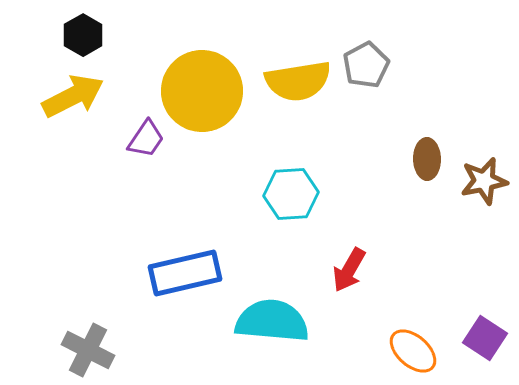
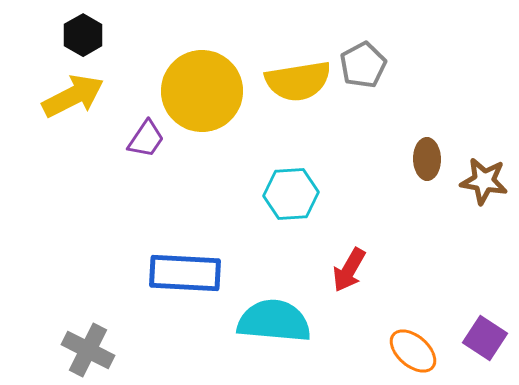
gray pentagon: moved 3 px left
brown star: rotated 21 degrees clockwise
blue rectangle: rotated 16 degrees clockwise
cyan semicircle: moved 2 px right
